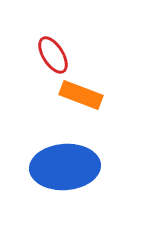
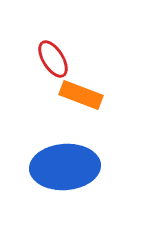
red ellipse: moved 4 px down
